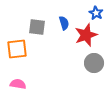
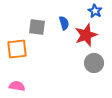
blue star: moved 1 px left, 2 px up
pink semicircle: moved 1 px left, 2 px down
